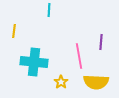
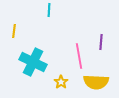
cyan cross: moved 1 px left; rotated 20 degrees clockwise
